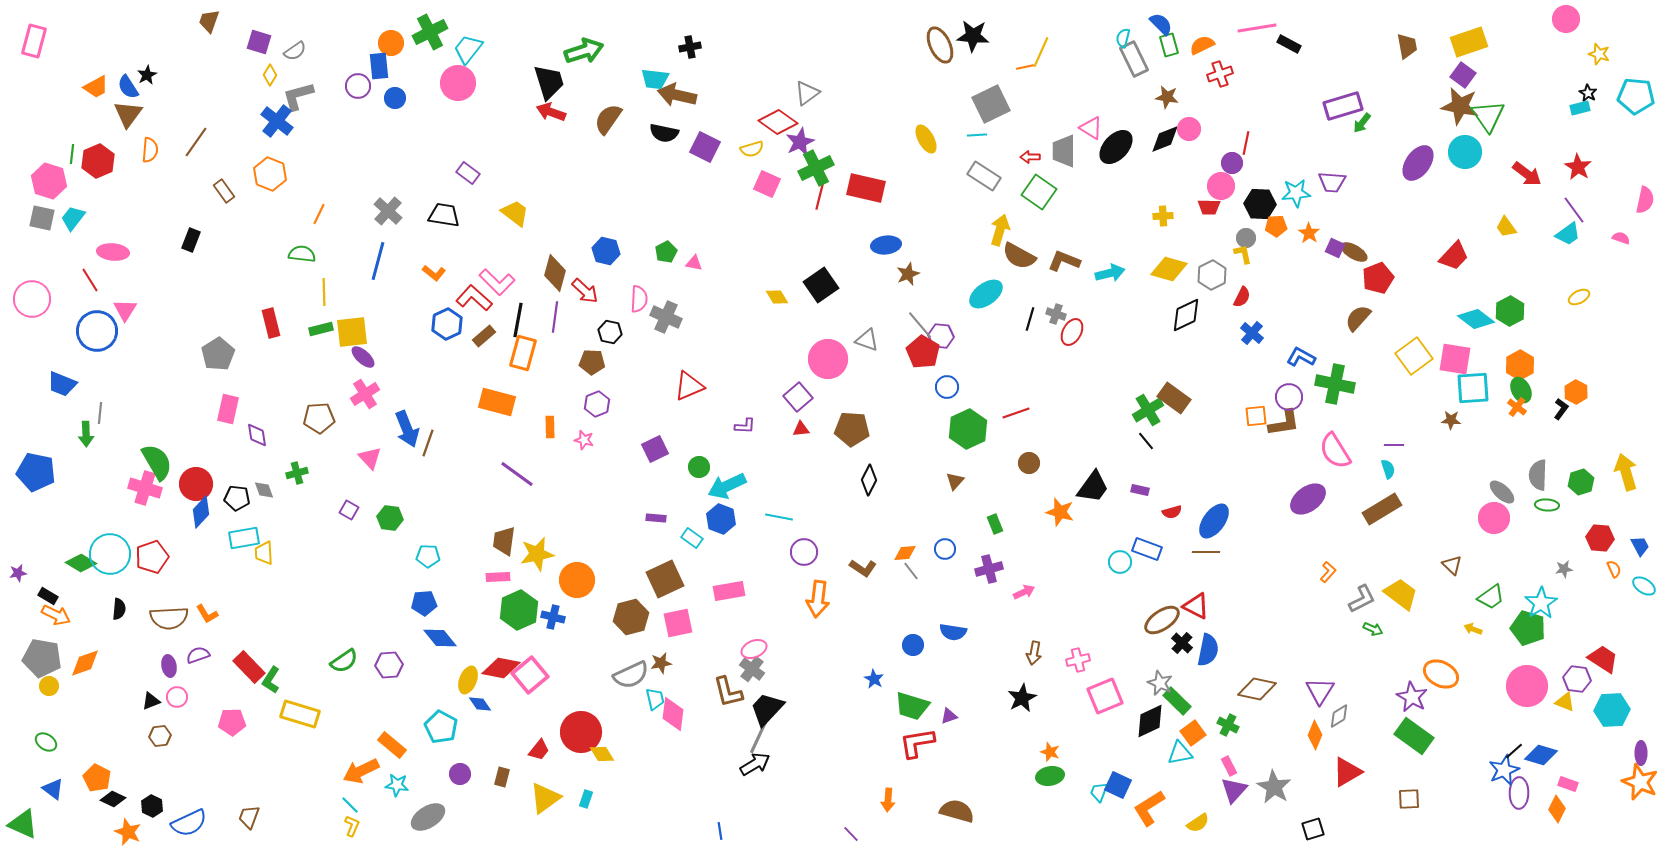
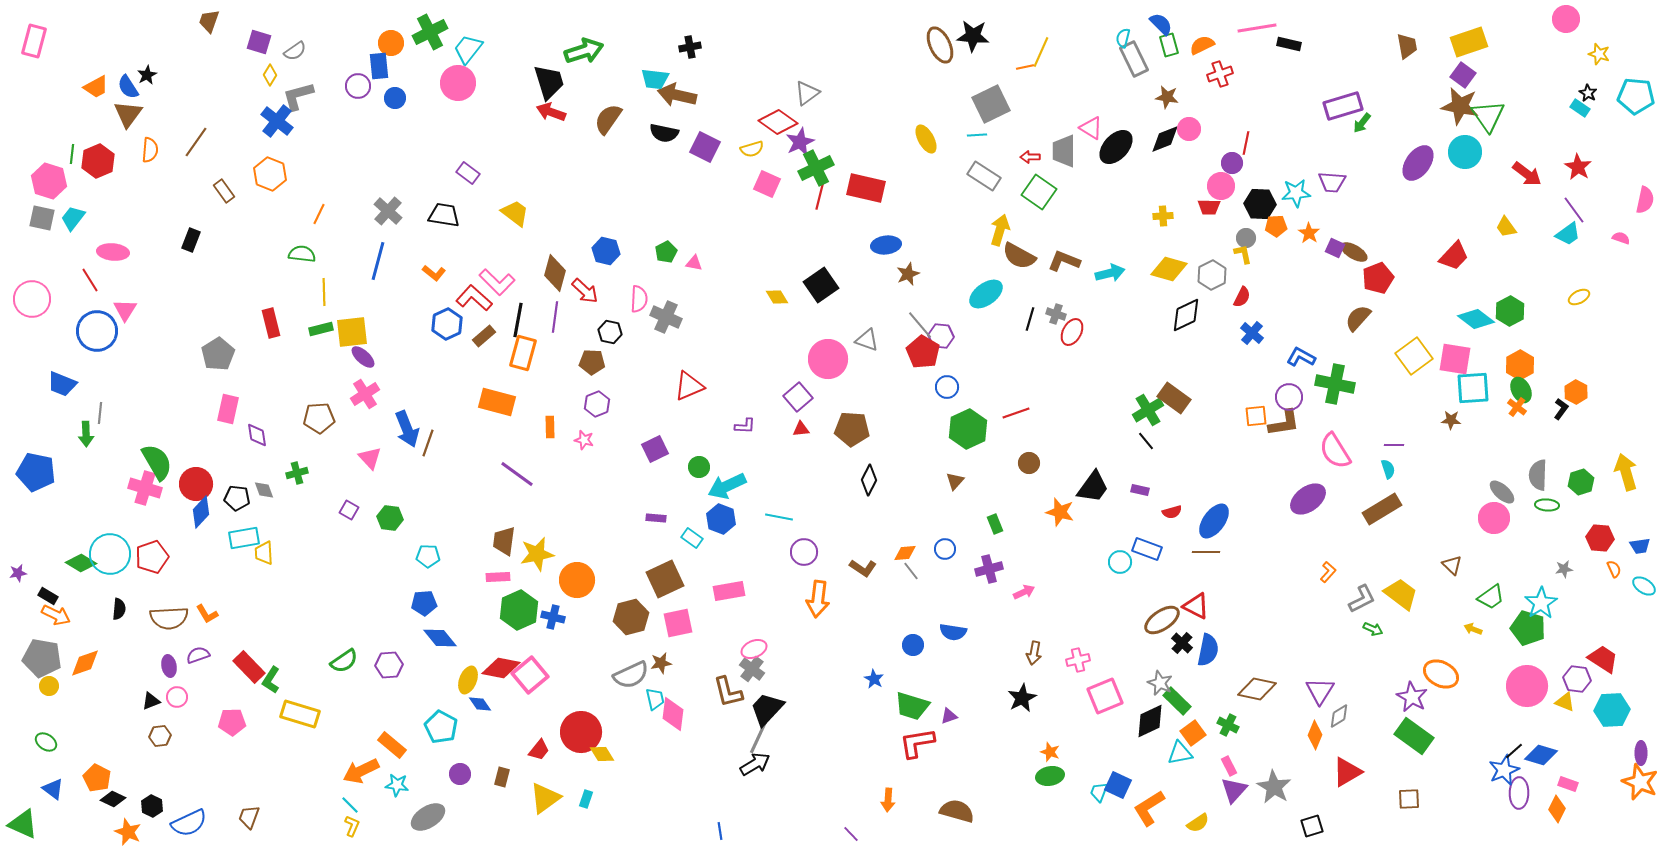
black rectangle at (1289, 44): rotated 15 degrees counterclockwise
cyan rectangle at (1580, 108): rotated 48 degrees clockwise
blue trapezoid at (1640, 546): rotated 110 degrees clockwise
black square at (1313, 829): moved 1 px left, 3 px up
